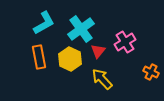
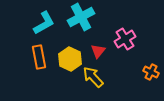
cyan cross: moved 12 px up; rotated 8 degrees clockwise
pink cross: moved 3 px up
yellow arrow: moved 9 px left, 2 px up
